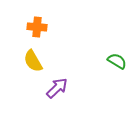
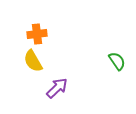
orange cross: moved 7 px down; rotated 12 degrees counterclockwise
green semicircle: rotated 24 degrees clockwise
